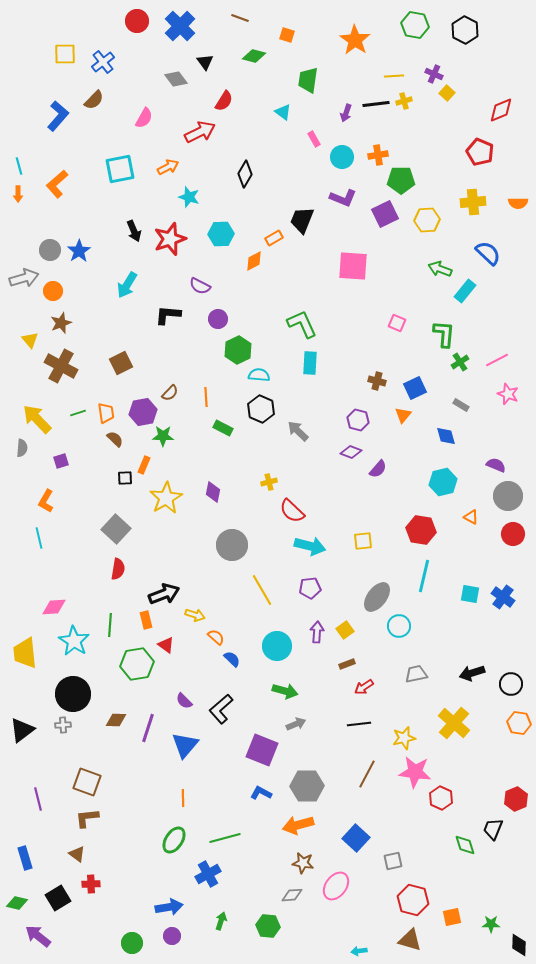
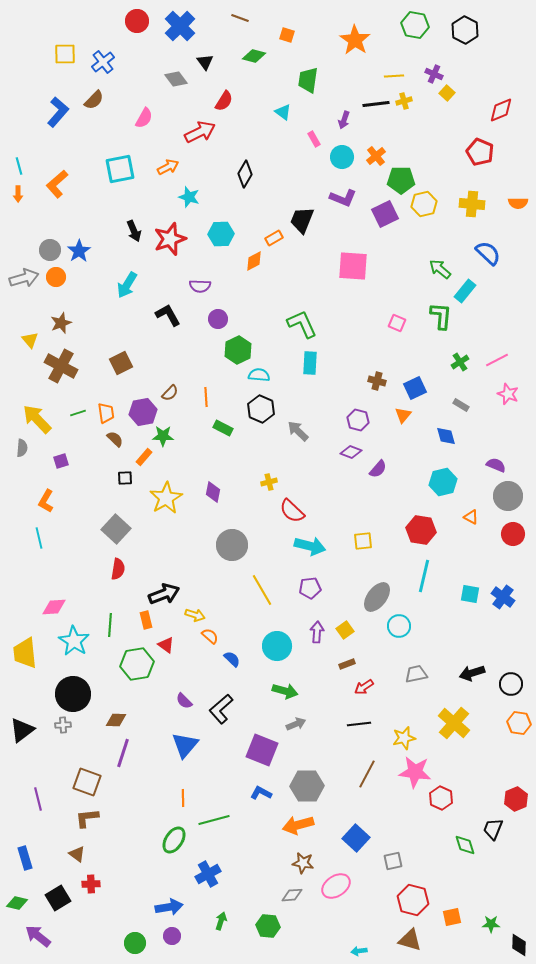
purple arrow at (346, 113): moved 2 px left, 7 px down
blue L-shape at (58, 116): moved 4 px up
orange cross at (378, 155): moved 2 px left, 1 px down; rotated 30 degrees counterclockwise
yellow cross at (473, 202): moved 1 px left, 2 px down; rotated 10 degrees clockwise
yellow hexagon at (427, 220): moved 3 px left, 16 px up; rotated 10 degrees counterclockwise
green arrow at (440, 269): rotated 20 degrees clockwise
purple semicircle at (200, 286): rotated 25 degrees counterclockwise
orange circle at (53, 291): moved 3 px right, 14 px up
black L-shape at (168, 315): rotated 56 degrees clockwise
green L-shape at (444, 334): moved 3 px left, 18 px up
orange rectangle at (144, 465): moved 8 px up; rotated 18 degrees clockwise
orange semicircle at (216, 637): moved 6 px left, 1 px up
purple line at (148, 728): moved 25 px left, 25 px down
green line at (225, 838): moved 11 px left, 18 px up
pink ellipse at (336, 886): rotated 20 degrees clockwise
green circle at (132, 943): moved 3 px right
